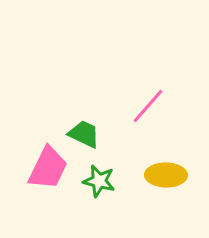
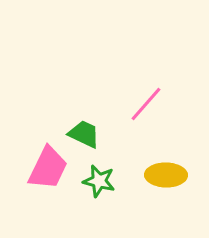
pink line: moved 2 px left, 2 px up
